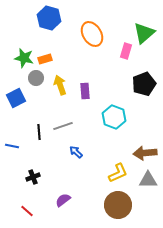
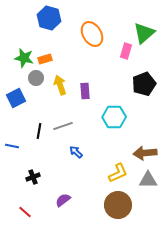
cyan hexagon: rotated 20 degrees counterclockwise
black line: moved 1 px up; rotated 14 degrees clockwise
red line: moved 2 px left, 1 px down
